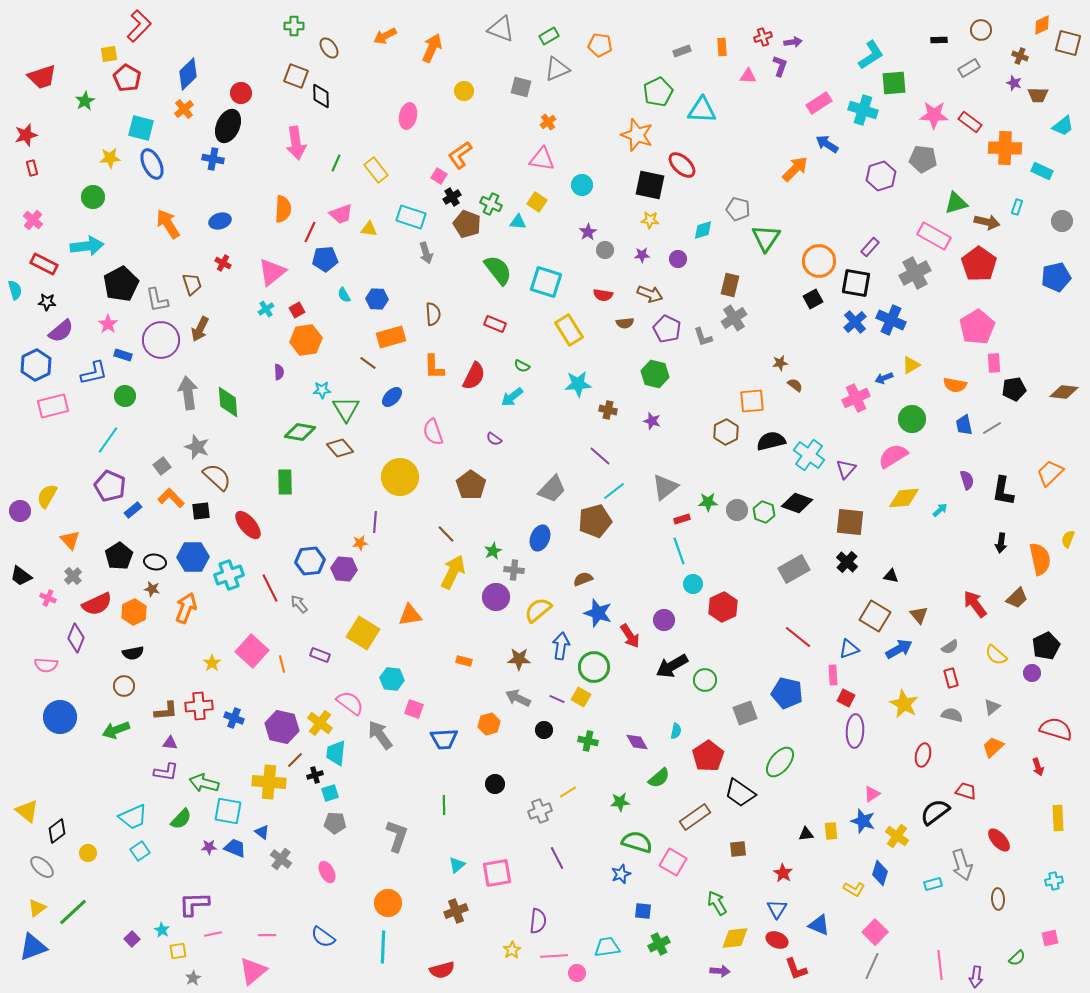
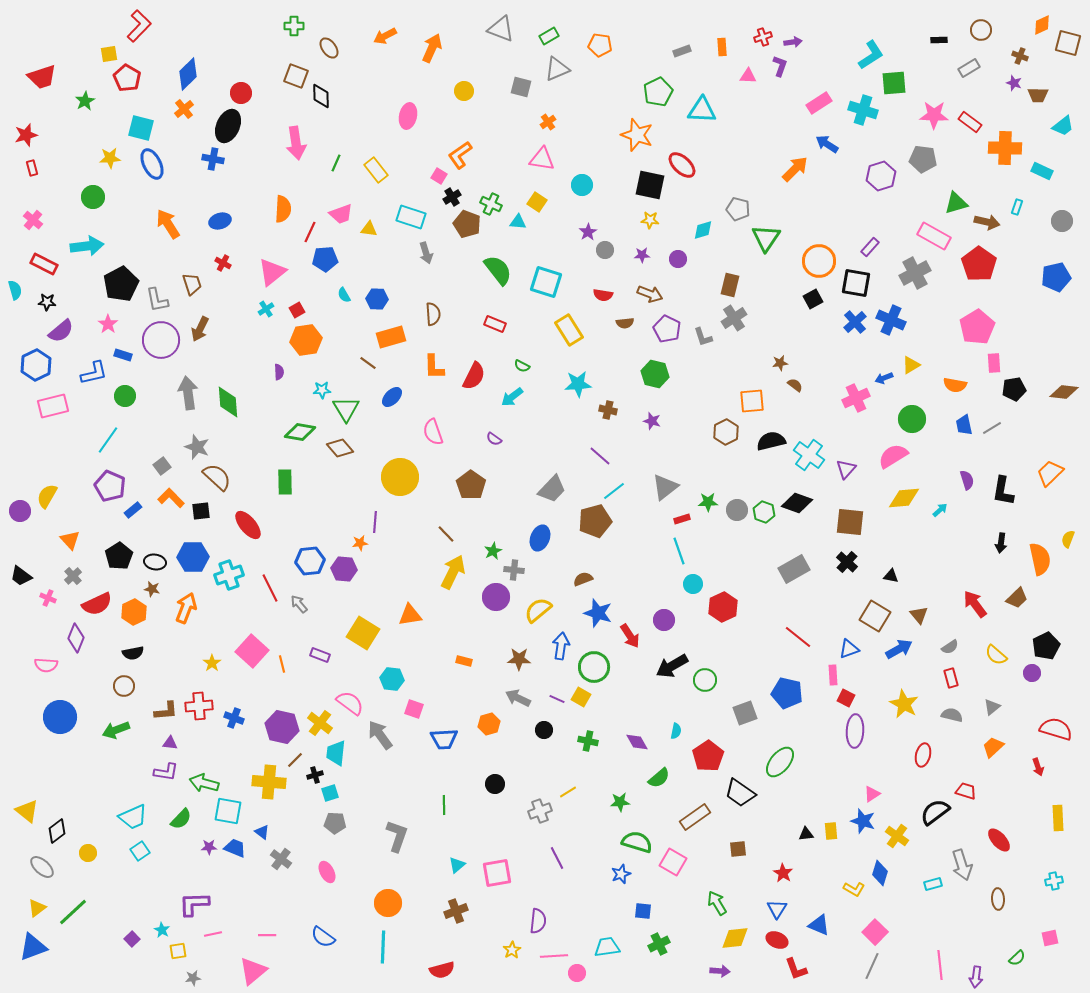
gray star at (193, 978): rotated 21 degrees clockwise
